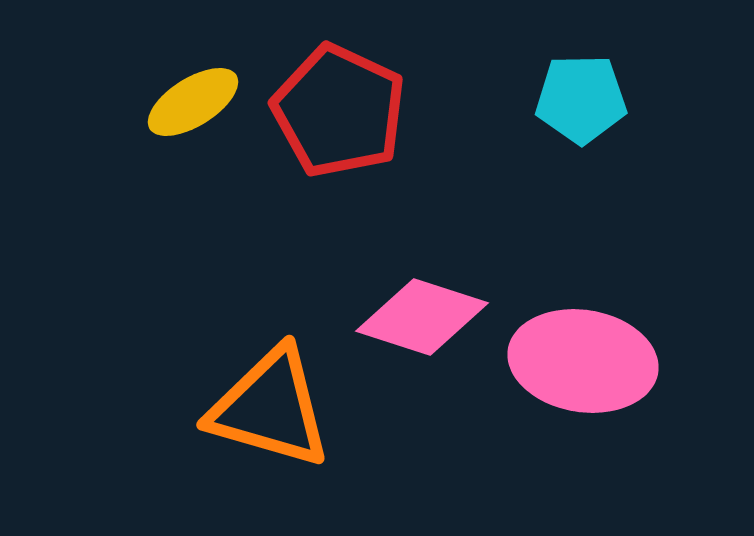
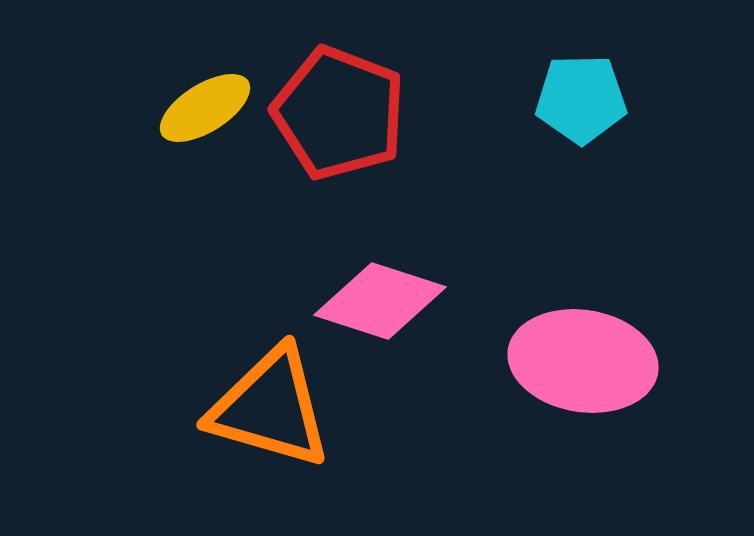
yellow ellipse: moved 12 px right, 6 px down
red pentagon: moved 2 px down; rotated 4 degrees counterclockwise
pink diamond: moved 42 px left, 16 px up
